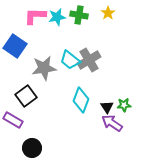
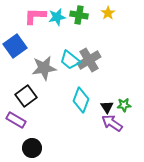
blue square: rotated 20 degrees clockwise
purple rectangle: moved 3 px right
